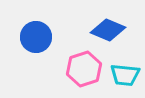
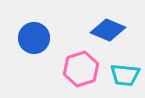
blue circle: moved 2 px left, 1 px down
pink hexagon: moved 3 px left
